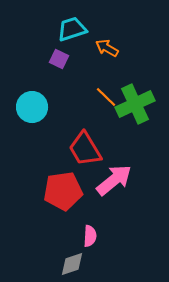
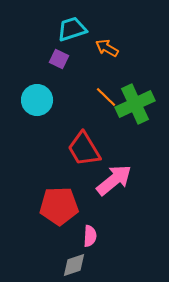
cyan circle: moved 5 px right, 7 px up
red trapezoid: moved 1 px left
red pentagon: moved 4 px left, 15 px down; rotated 6 degrees clockwise
gray diamond: moved 2 px right, 1 px down
